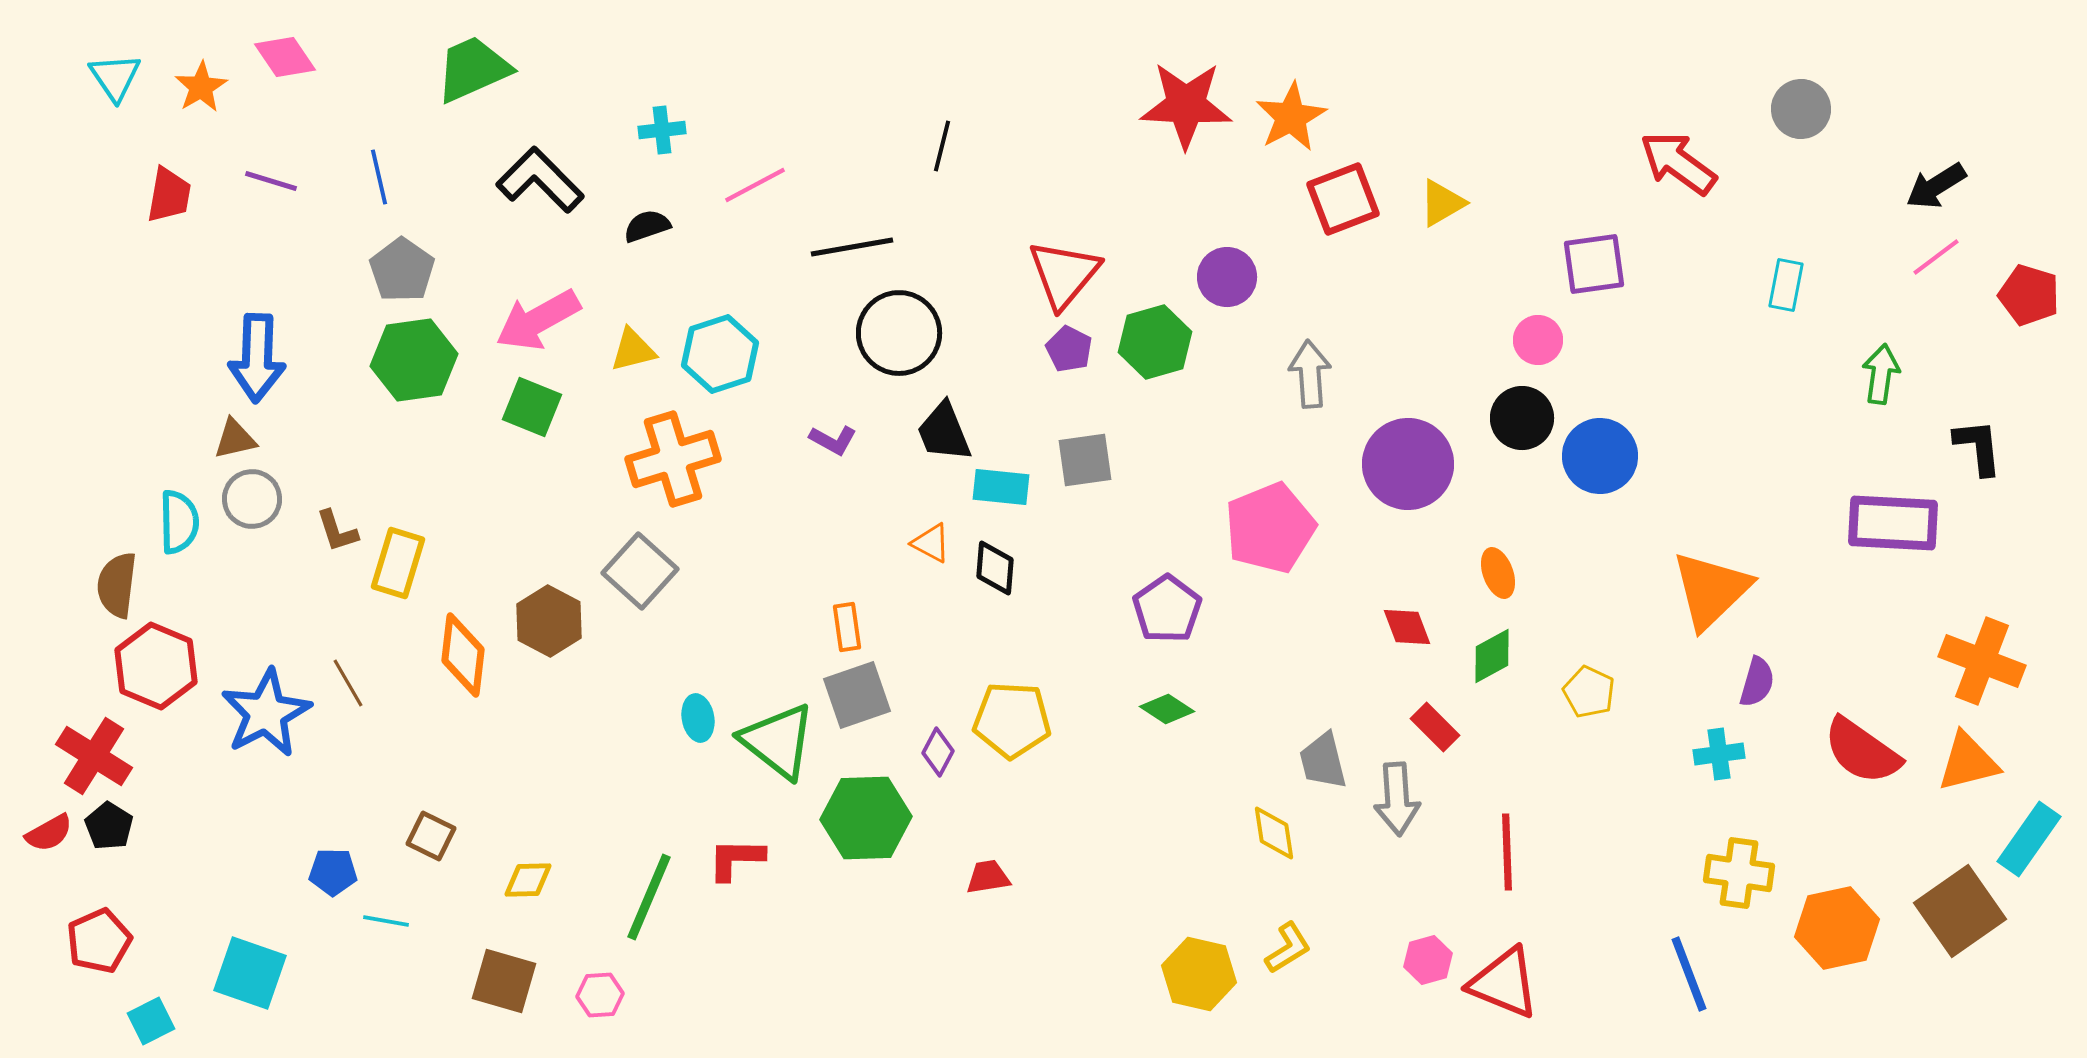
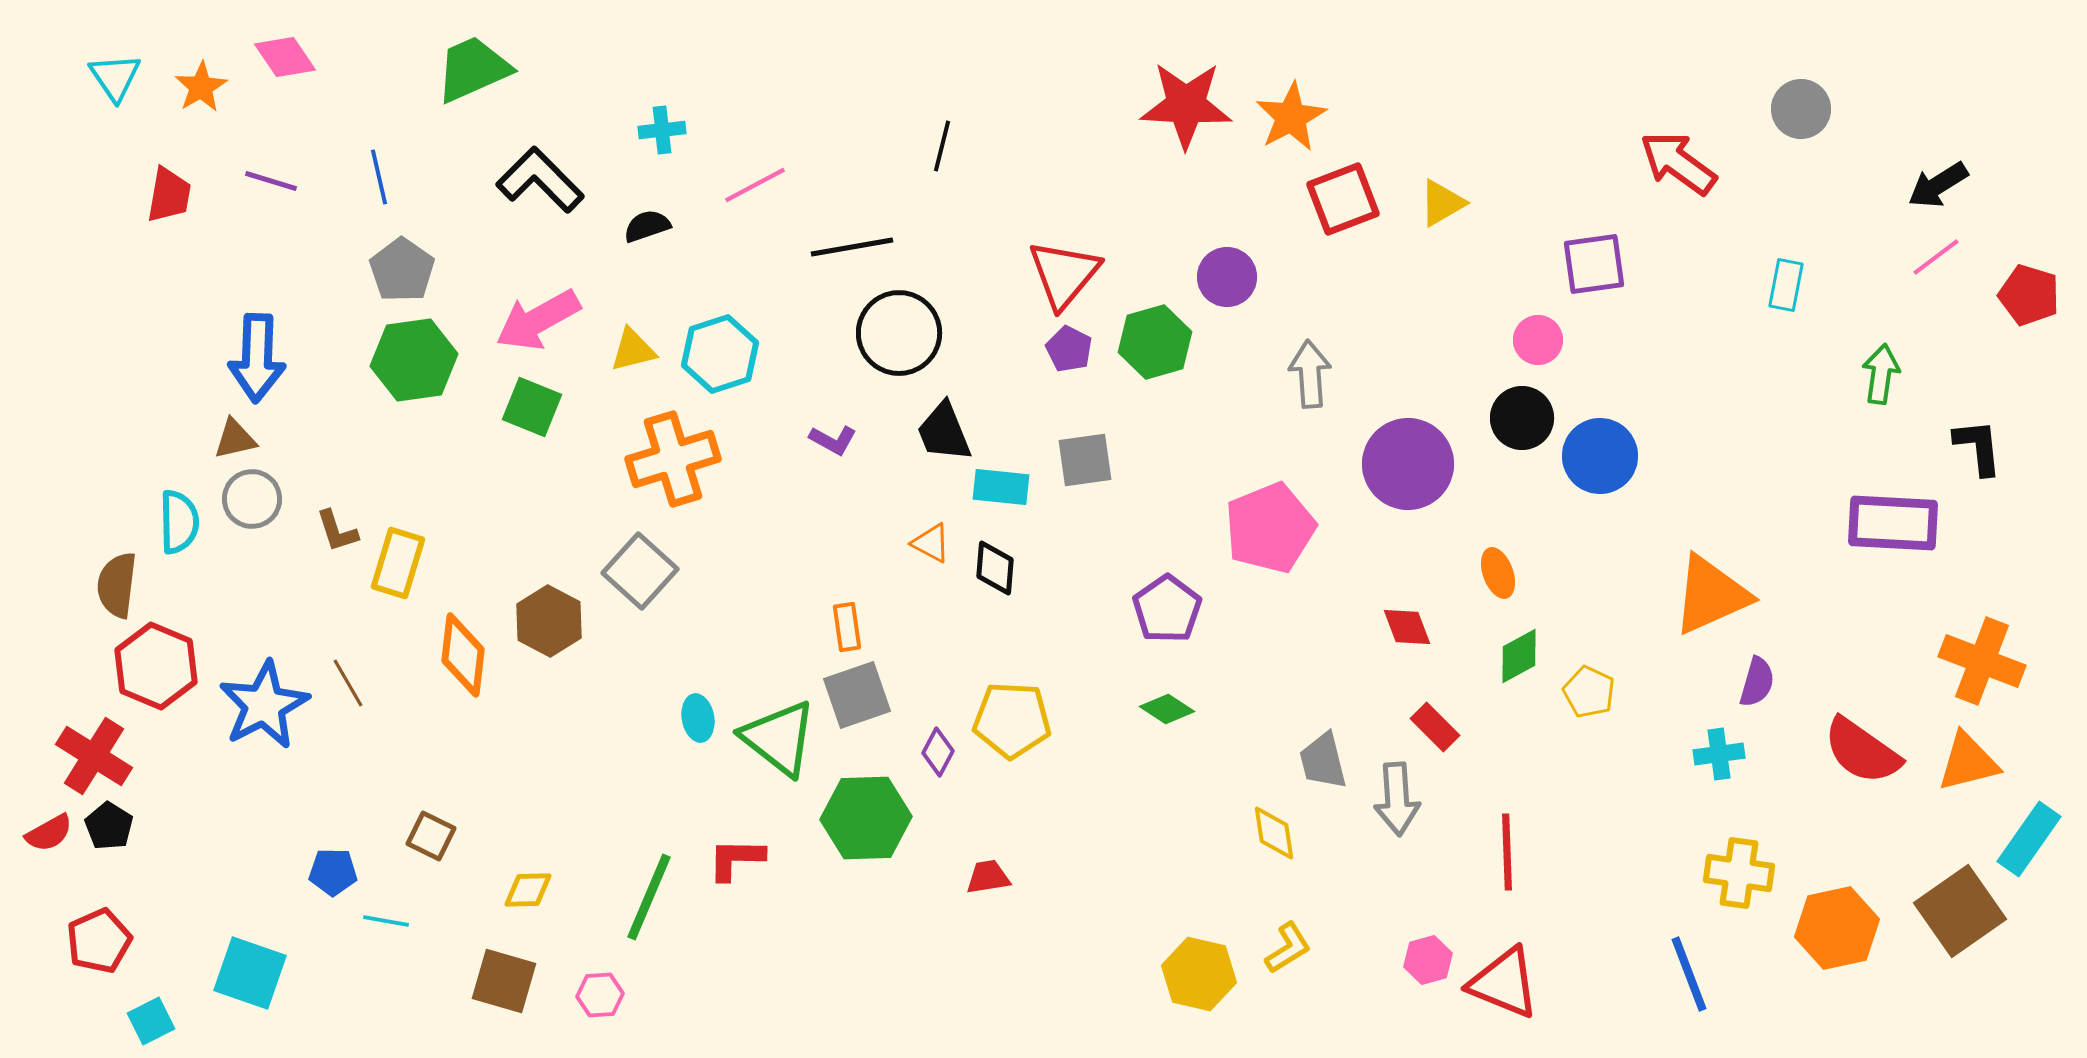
black arrow at (1936, 186): moved 2 px right, 1 px up
orange triangle at (1711, 590): moved 5 px down; rotated 20 degrees clockwise
green diamond at (1492, 656): moved 27 px right
blue star at (266, 713): moved 2 px left, 8 px up
green triangle at (778, 741): moved 1 px right, 3 px up
yellow diamond at (528, 880): moved 10 px down
